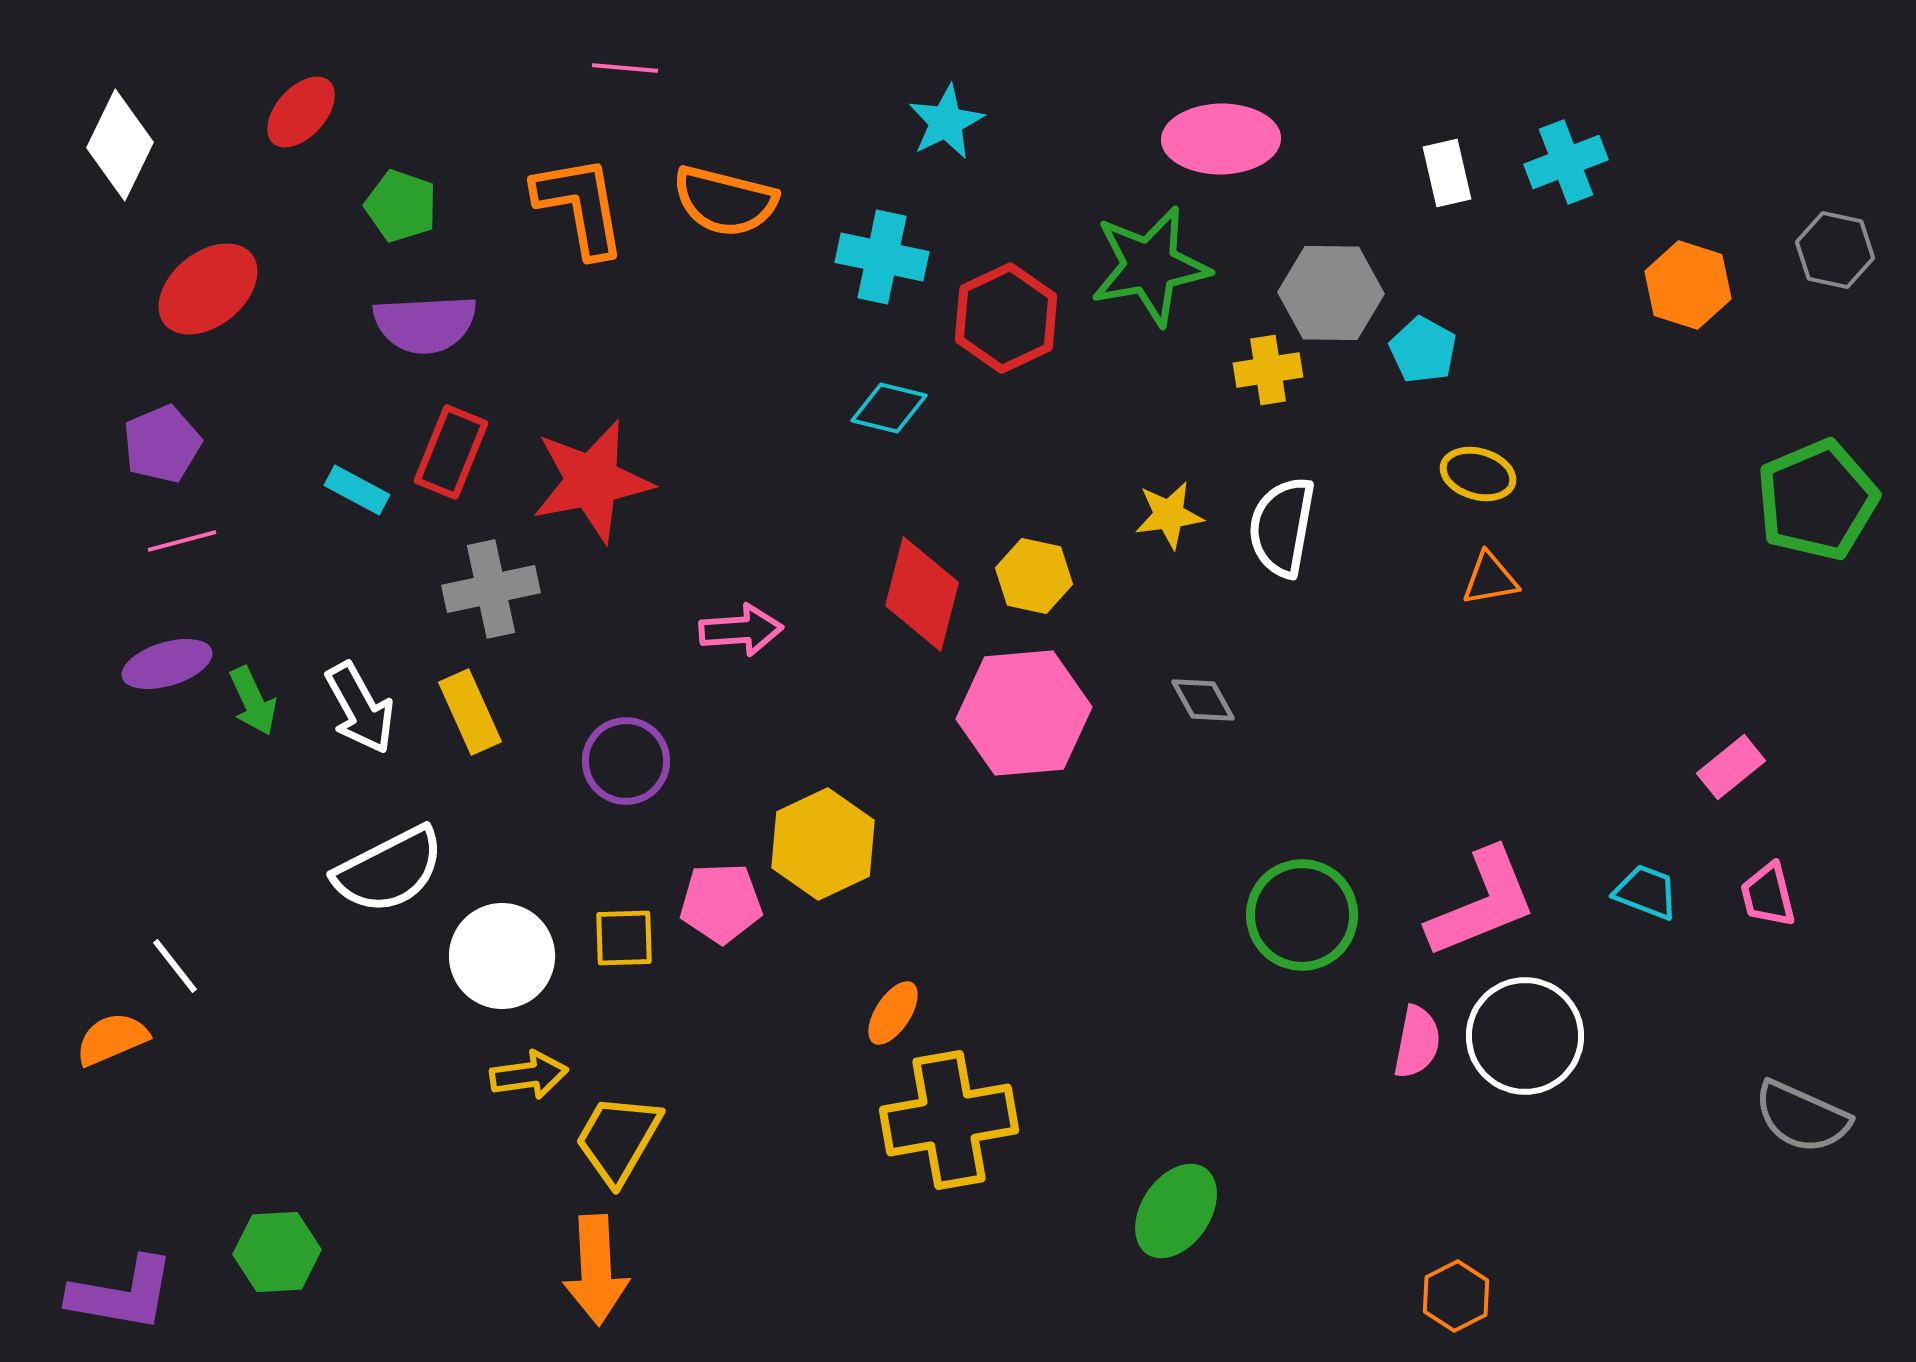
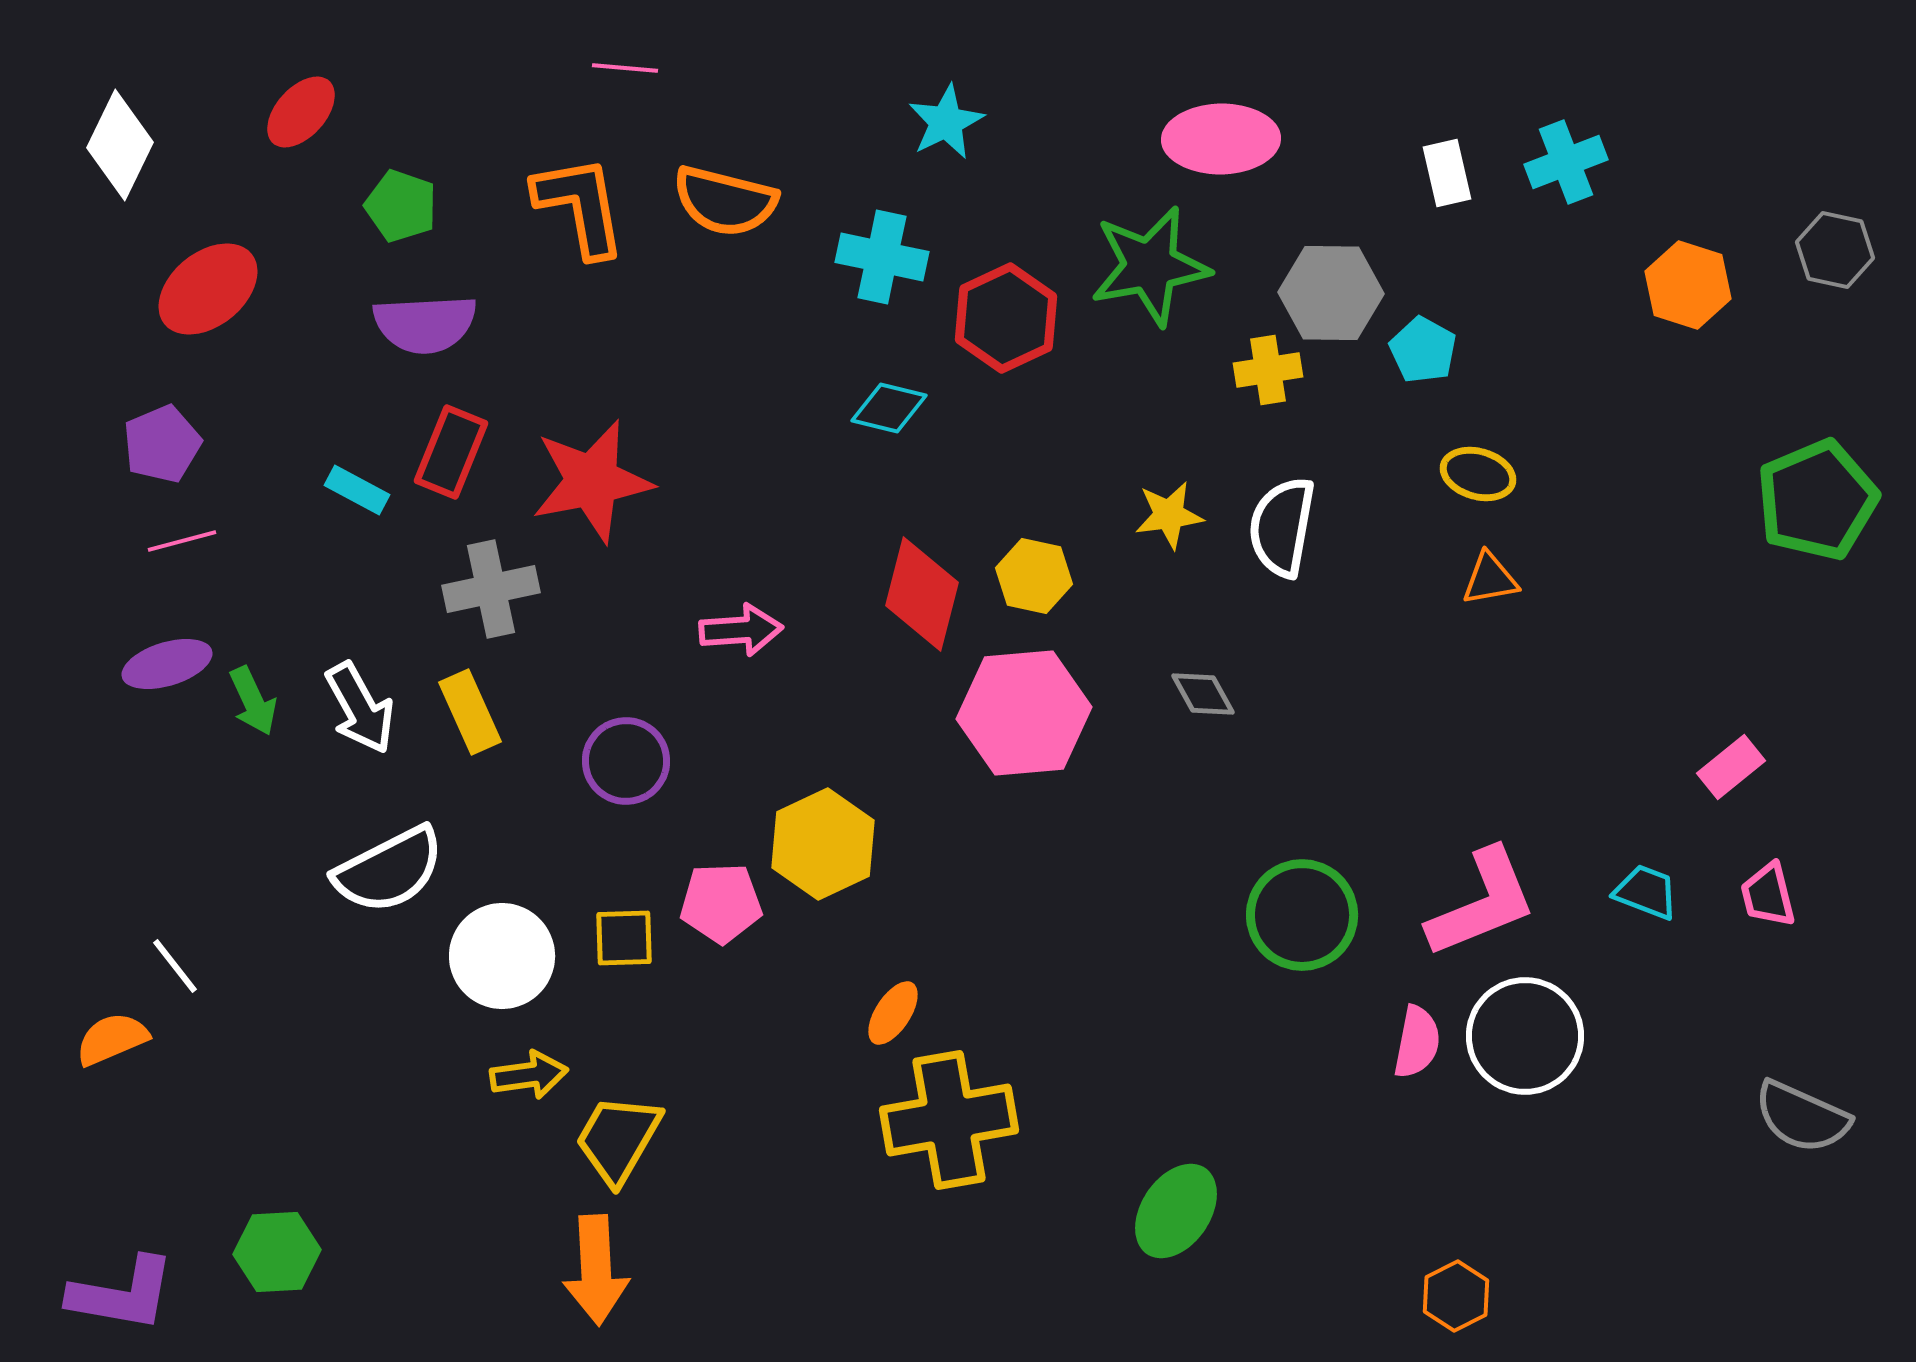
gray diamond at (1203, 700): moved 6 px up
